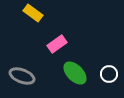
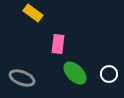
pink rectangle: moved 1 px right; rotated 48 degrees counterclockwise
gray ellipse: moved 2 px down
